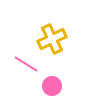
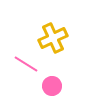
yellow cross: moved 1 px right, 1 px up
